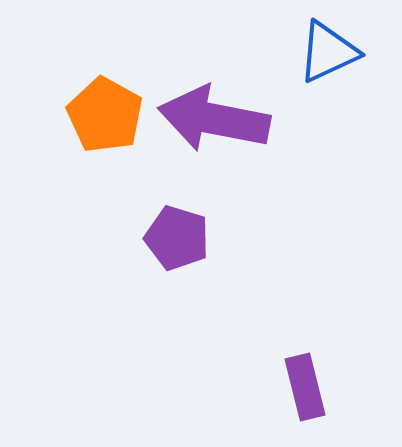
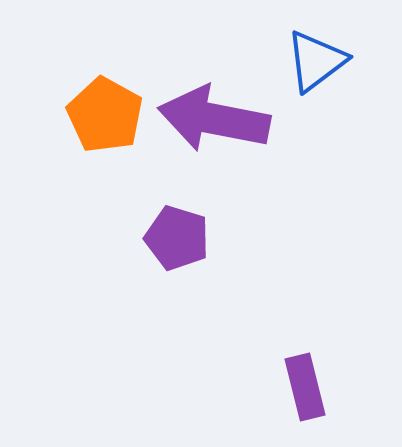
blue triangle: moved 12 px left, 9 px down; rotated 12 degrees counterclockwise
